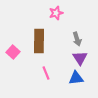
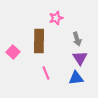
pink star: moved 5 px down
